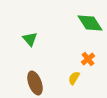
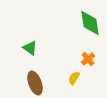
green diamond: rotated 24 degrees clockwise
green triangle: moved 9 px down; rotated 14 degrees counterclockwise
